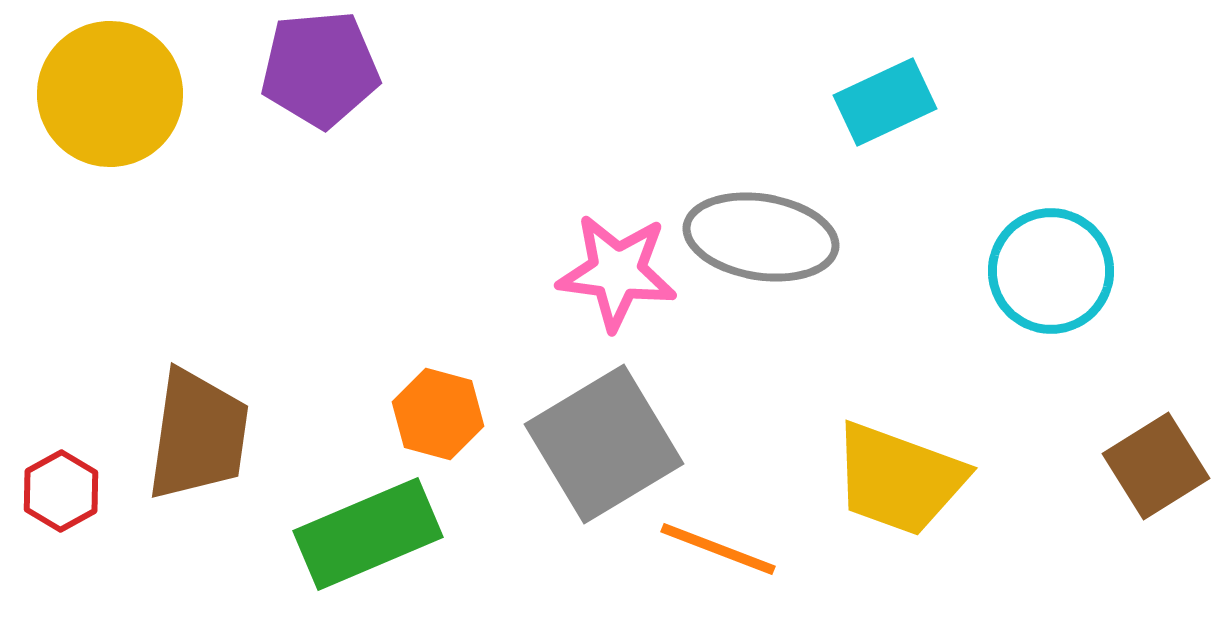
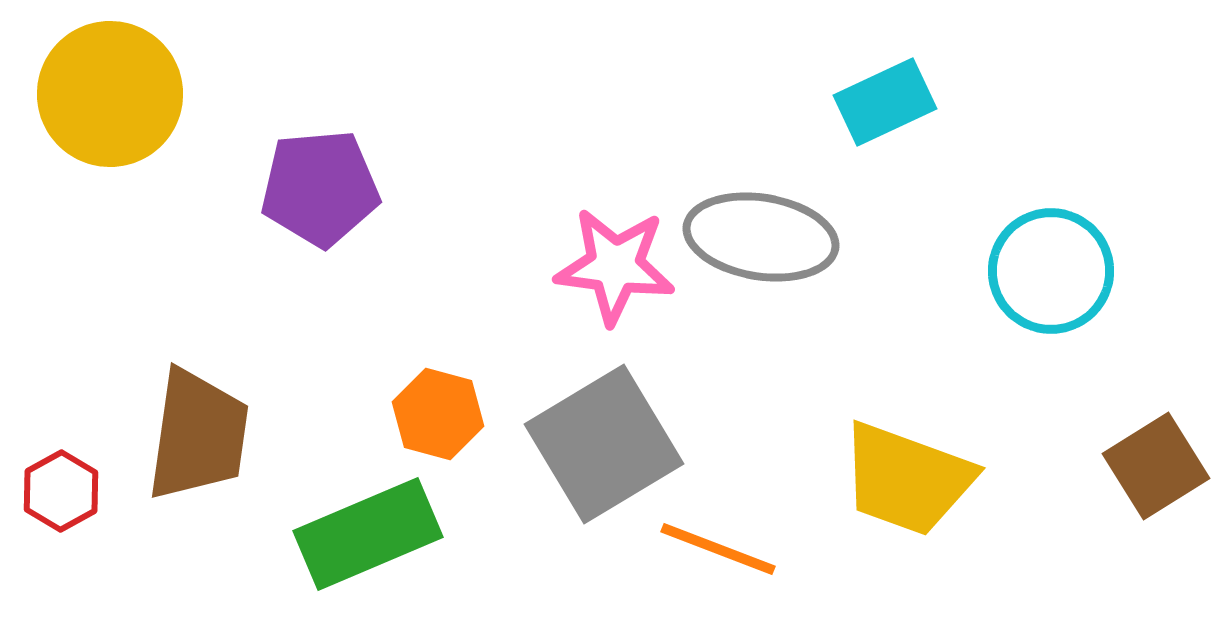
purple pentagon: moved 119 px down
pink star: moved 2 px left, 6 px up
yellow trapezoid: moved 8 px right
